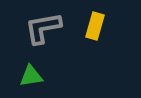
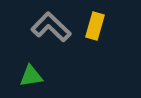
gray L-shape: moved 8 px right, 1 px up; rotated 54 degrees clockwise
